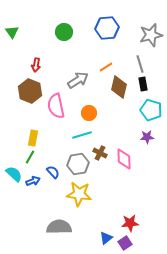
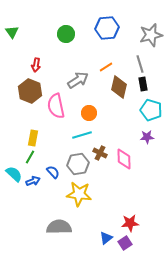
green circle: moved 2 px right, 2 px down
